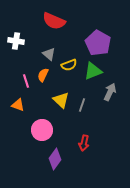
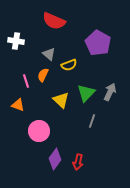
green triangle: moved 7 px left, 22 px down; rotated 24 degrees counterclockwise
gray line: moved 10 px right, 16 px down
pink circle: moved 3 px left, 1 px down
red arrow: moved 6 px left, 19 px down
